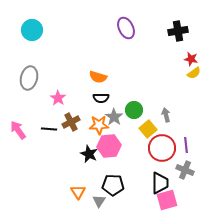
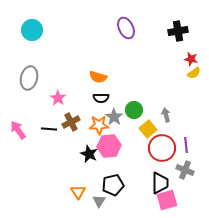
black pentagon: rotated 15 degrees counterclockwise
